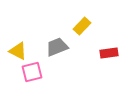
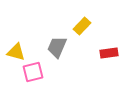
gray trapezoid: rotated 45 degrees counterclockwise
yellow triangle: moved 2 px left, 1 px down; rotated 12 degrees counterclockwise
pink square: moved 1 px right
